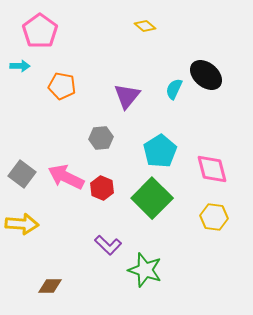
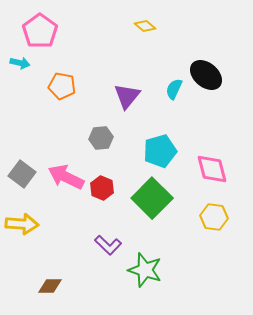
cyan arrow: moved 3 px up; rotated 12 degrees clockwise
cyan pentagon: rotated 16 degrees clockwise
